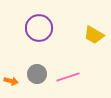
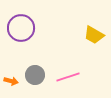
purple circle: moved 18 px left
gray circle: moved 2 px left, 1 px down
